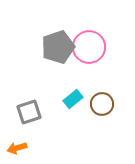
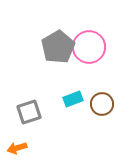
gray pentagon: rotated 12 degrees counterclockwise
cyan rectangle: rotated 18 degrees clockwise
